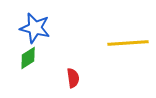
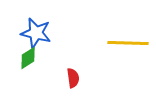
blue star: moved 1 px right, 5 px down
yellow line: rotated 6 degrees clockwise
